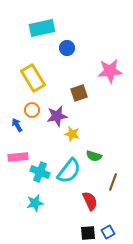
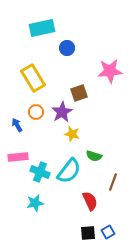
orange circle: moved 4 px right, 2 px down
purple star: moved 5 px right, 4 px up; rotated 20 degrees counterclockwise
